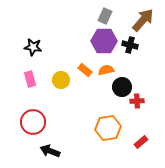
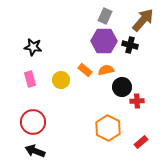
orange hexagon: rotated 25 degrees counterclockwise
black arrow: moved 15 px left
